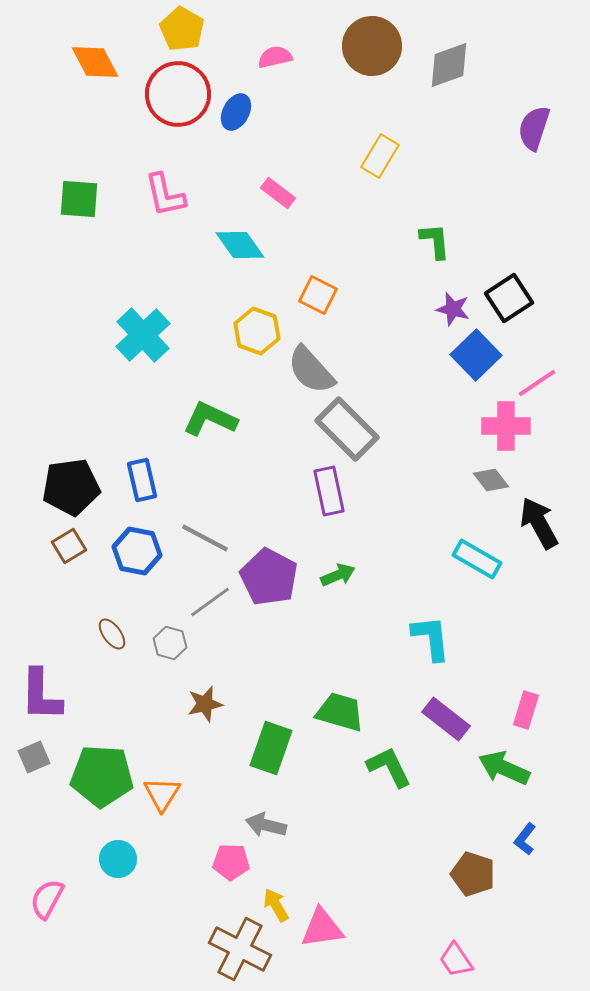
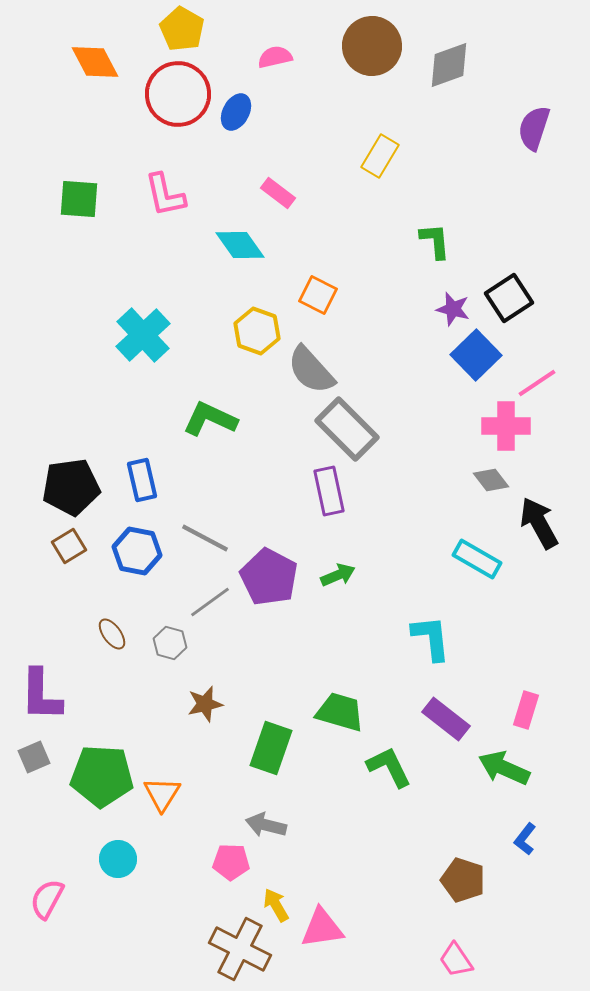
brown pentagon at (473, 874): moved 10 px left, 6 px down
